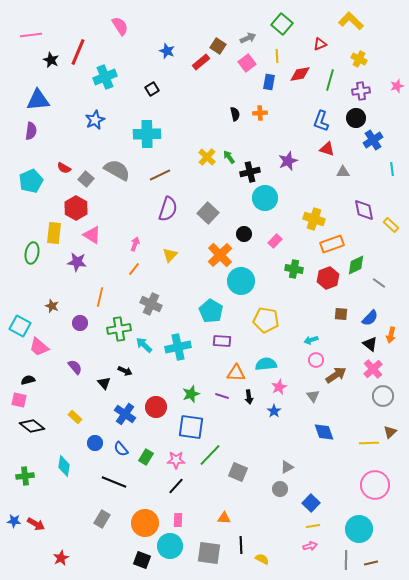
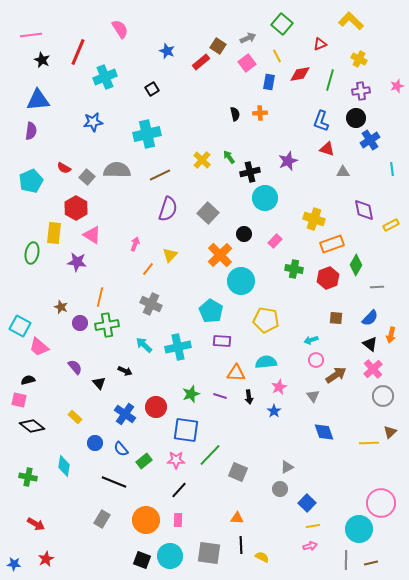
pink semicircle at (120, 26): moved 3 px down
yellow line at (277, 56): rotated 24 degrees counterclockwise
black star at (51, 60): moved 9 px left
blue star at (95, 120): moved 2 px left, 2 px down; rotated 18 degrees clockwise
cyan cross at (147, 134): rotated 12 degrees counterclockwise
blue cross at (373, 140): moved 3 px left
yellow cross at (207, 157): moved 5 px left, 3 px down
gray semicircle at (117, 170): rotated 28 degrees counterclockwise
gray square at (86, 179): moved 1 px right, 2 px up
yellow rectangle at (391, 225): rotated 70 degrees counterclockwise
green diamond at (356, 265): rotated 35 degrees counterclockwise
orange line at (134, 269): moved 14 px right
gray line at (379, 283): moved 2 px left, 4 px down; rotated 40 degrees counterclockwise
brown star at (52, 306): moved 9 px right, 1 px down
brown square at (341, 314): moved 5 px left, 4 px down
green cross at (119, 329): moved 12 px left, 4 px up
cyan semicircle at (266, 364): moved 2 px up
black triangle at (104, 383): moved 5 px left
purple line at (222, 396): moved 2 px left
blue square at (191, 427): moved 5 px left, 3 px down
green rectangle at (146, 457): moved 2 px left, 4 px down; rotated 21 degrees clockwise
green cross at (25, 476): moved 3 px right, 1 px down; rotated 18 degrees clockwise
pink circle at (375, 485): moved 6 px right, 18 px down
black line at (176, 486): moved 3 px right, 4 px down
blue square at (311, 503): moved 4 px left
orange triangle at (224, 518): moved 13 px right
blue star at (14, 521): moved 43 px down
orange circle at (145, 523): moved 1 px right, 3 px up
cyan circle at (170, 546): moved 10 px down
red star at (61, 558): moved 15 px left, 1 px down
yellow semicircle at (262, 559): moved 2 px up
